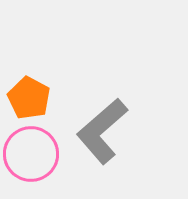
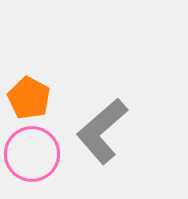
pink circle: moved 1 px right
